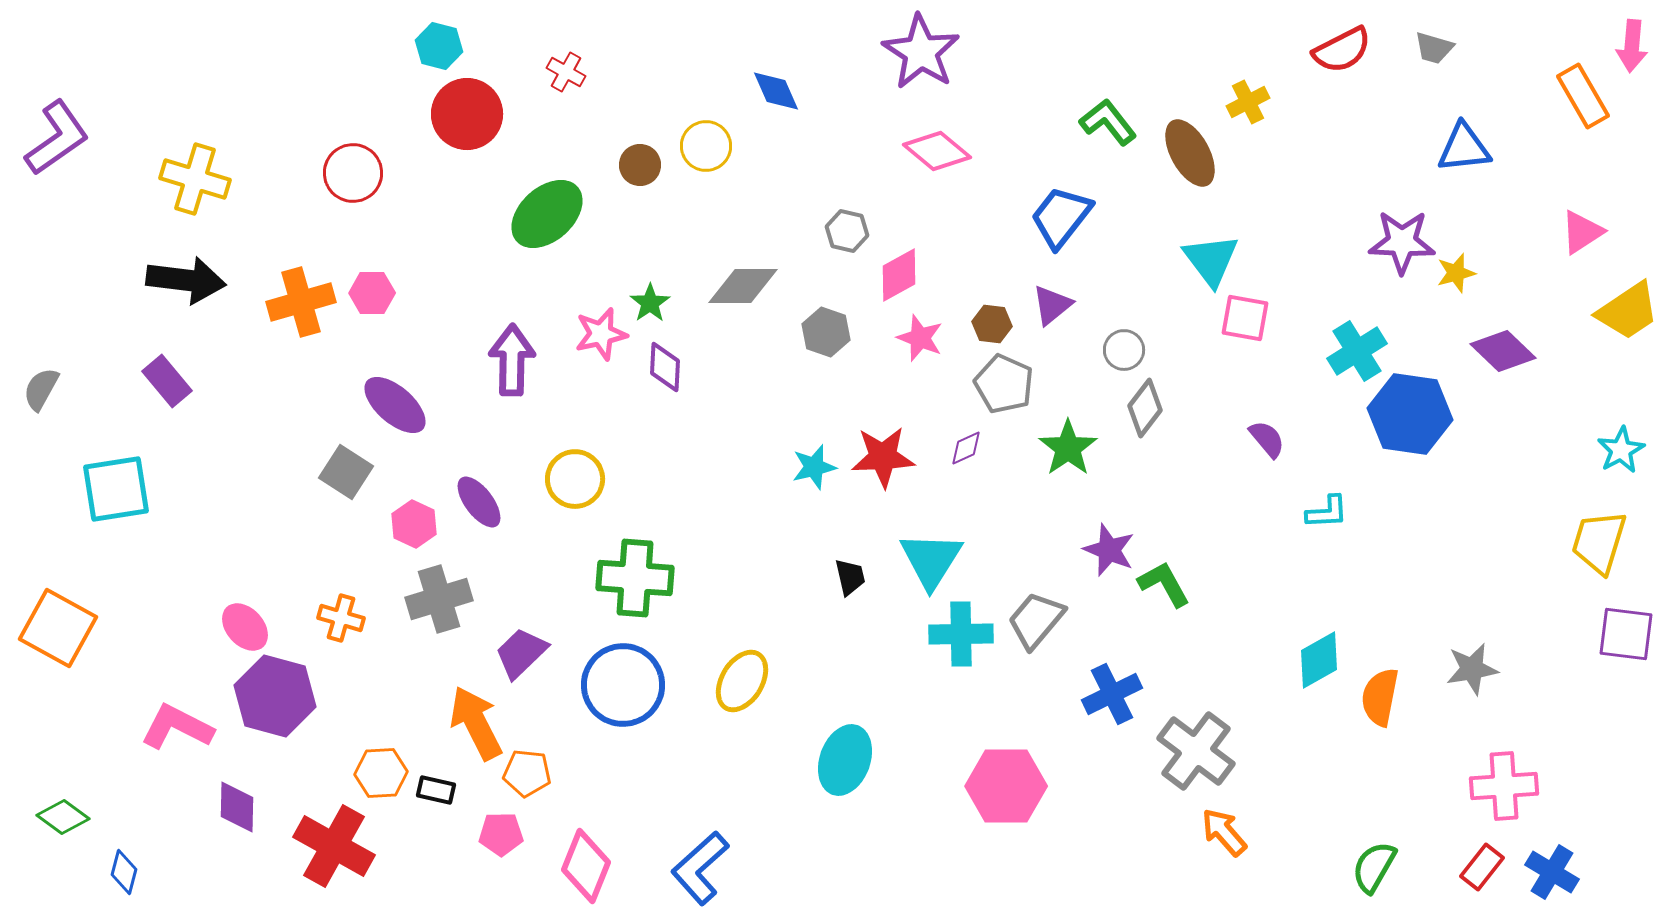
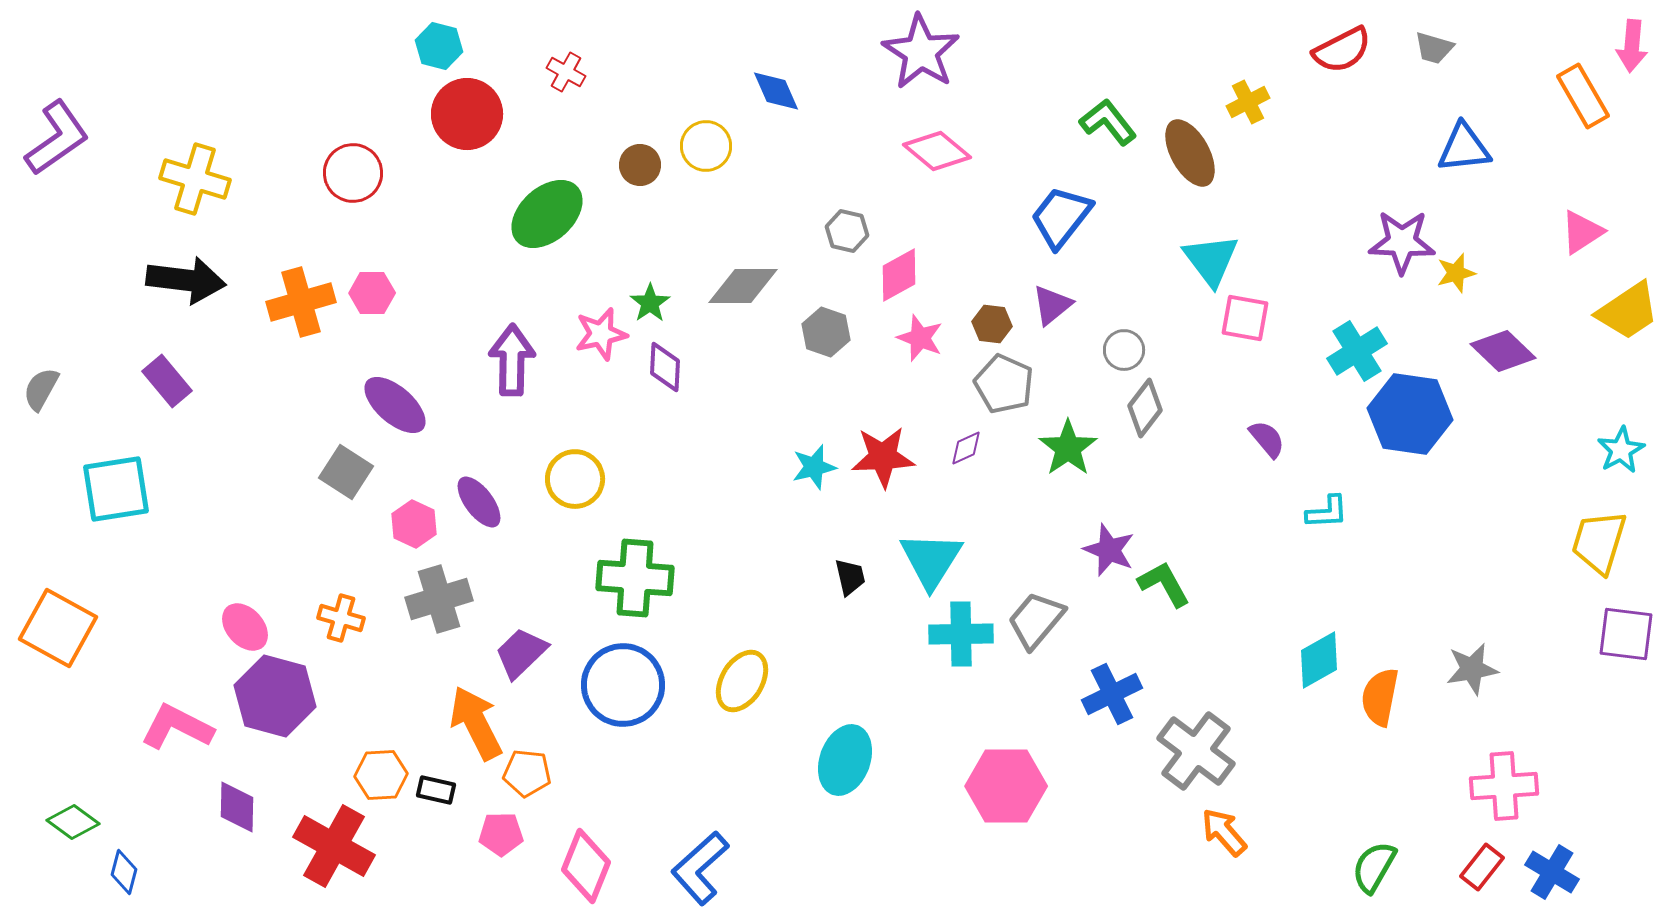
orange hexagon at (381, 773): moved 2 px down
green diamond at (63, 817): moved 10 px right, 5 px down
